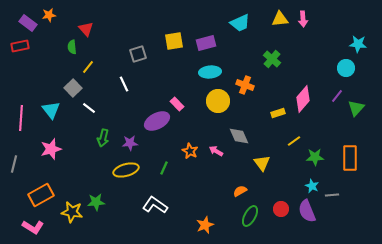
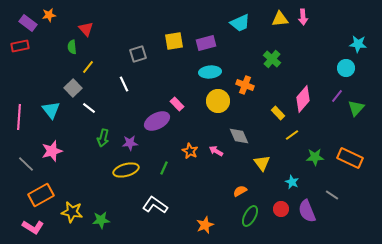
pink arrow at (303, 19): moved 2 px up
yellow rectangle at (278, 113): rotated 64 degrees clockwise
pink line at (21, 118): moved 2 px left, 1 px up
yellow line at (294, 141): moved 2 px left, 6 px up
pink star at (51, 149): moved 1 px right, 2 px down
orange rectangle at (350, 158): rotated 65 degrees counterclockwise
gray line at (14, 164): moved 12 px right; rotated 60 degrees counterclockwise
cyan star at (312, 186): moved 20 px left, 4 px up
gray line at (332, 195): rotated 40 degrees clockwise
green star at (96, 202): moved 5 px right, 18 px down
